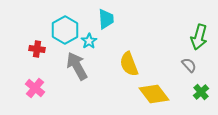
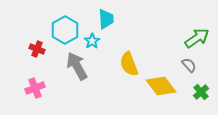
green arrow: moved 2 px left, 1 px down; rotated 140 degrees counterclockwise
cyan star: moved 3 px right
red cross: rotated 14 degrees clockwise
pink cross: rotated 30 degrees clockwise
yellow diamond: moved 7 px right, 8 px up
